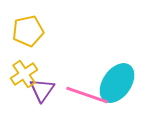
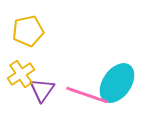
yellow cross: moved 3 px left
